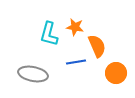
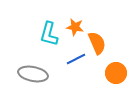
orange semicircle: moved 3 px up
blue line: moved 3 px up; rotated 18 degrees counterclockwise
